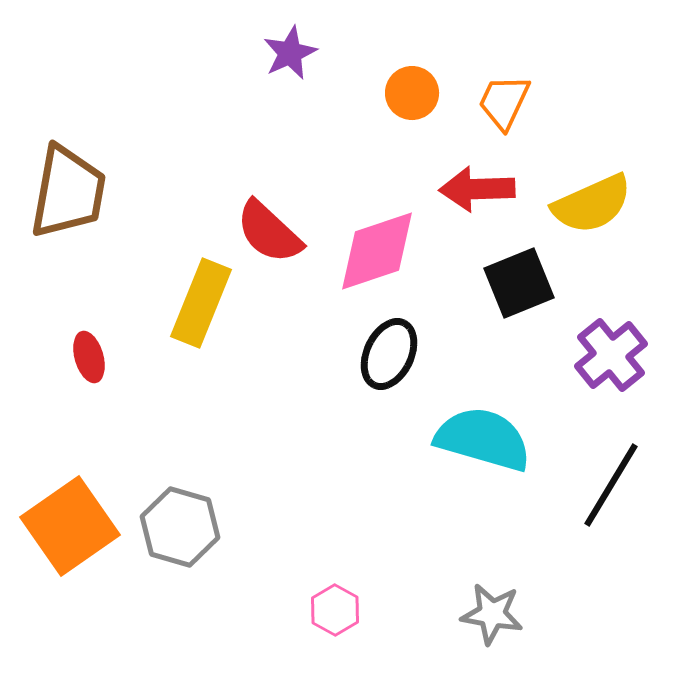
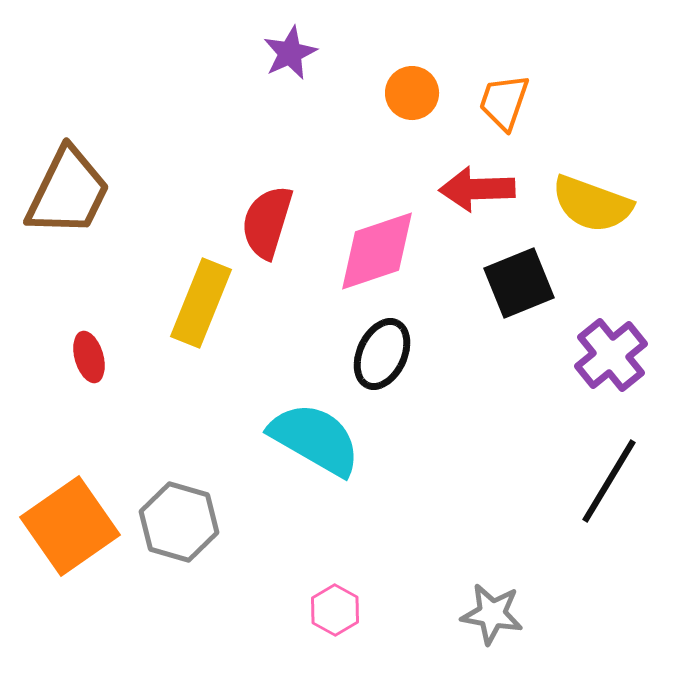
orange trapezoid: rotated 6 degrees counterclockwise
brown trapezoid: rotated 16 degrees clockwise
yellow semicircle: rotated 44 degrees clockwise
red semicircle: moved 2 px left, 10 px up; rotated 64 degrees clockwise
black ellipse: moved 7 px left
cyan semicircle: moved 168 px left; rotated 14 degrees clockwise
black line: moved 2 px left, 4 px up
gray hexagon: moved 1 px left, 5 px up
